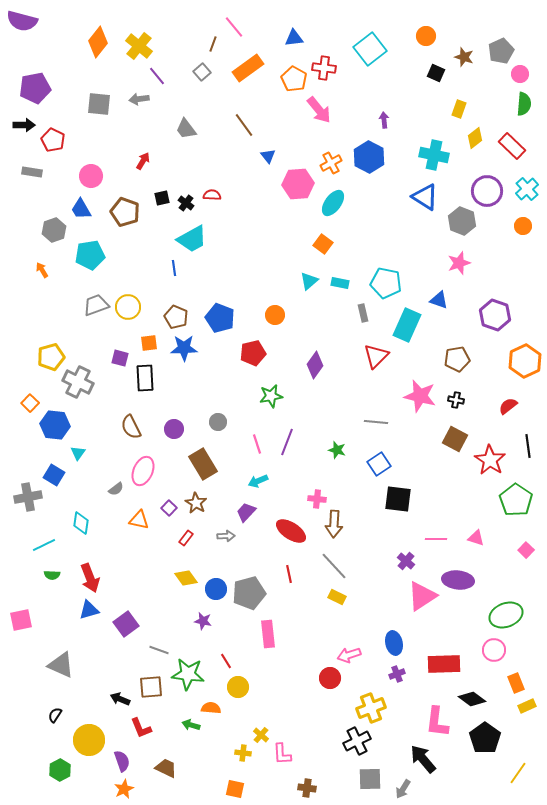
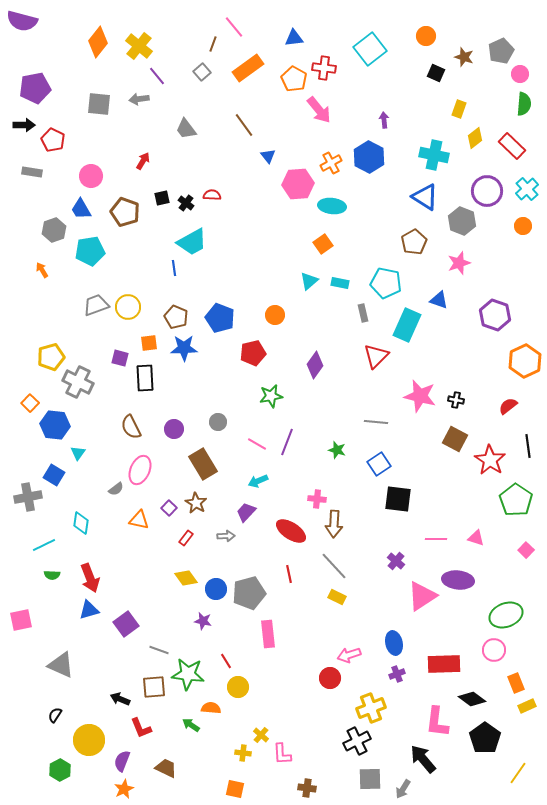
cyan ellipse at (333, 203): moved 1 px left, 3 px down; rotated 60 degrees clockwise
cyan trapezoid at (192, 239): moved 3 px down
orange square at (323, 244): rotated 18 degrees clockwise
cyan pentagon at (90, 255): moved 4 px up
brown pentagon at (457, 359): moved 43 px left, 117 px up; rotated 20 degrees counterclockwise
pink line at (257, 444): rotated 42 degrees counterclockwise
pink ellipse at (143, 471): moved 3 px left, 1 px up
purple cross at (406, 561): moved 10 px left
brown square at (151, 687): moved 3 px right
green arrow at (191, 725): rotated 18 degrees clockwise
purple semicircle at (122, 761): rotated 140 degrees counterclockwise
